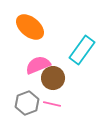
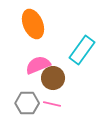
orange ellipse: moved 3 px right, 3 px up; rotated 28 degrees clockwise
gray hexagon: rotated 20 degrees clockwise
